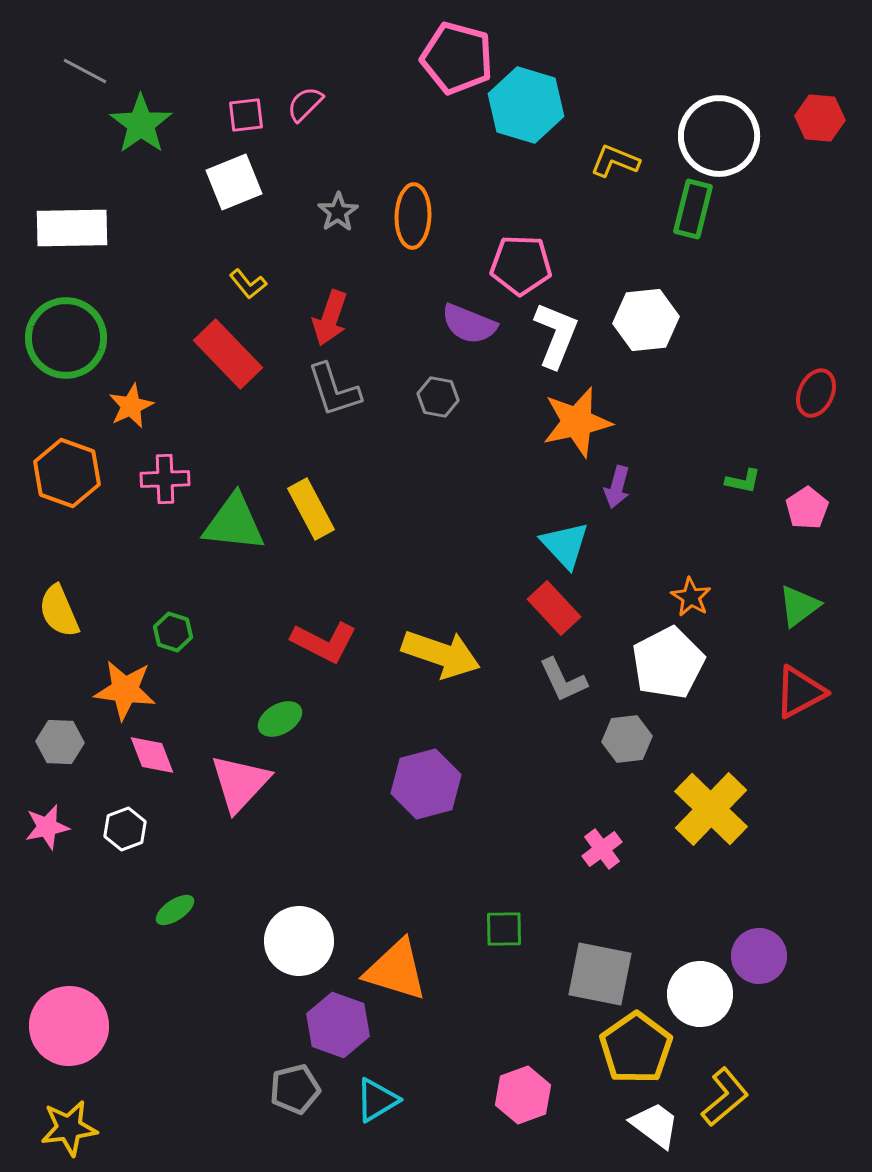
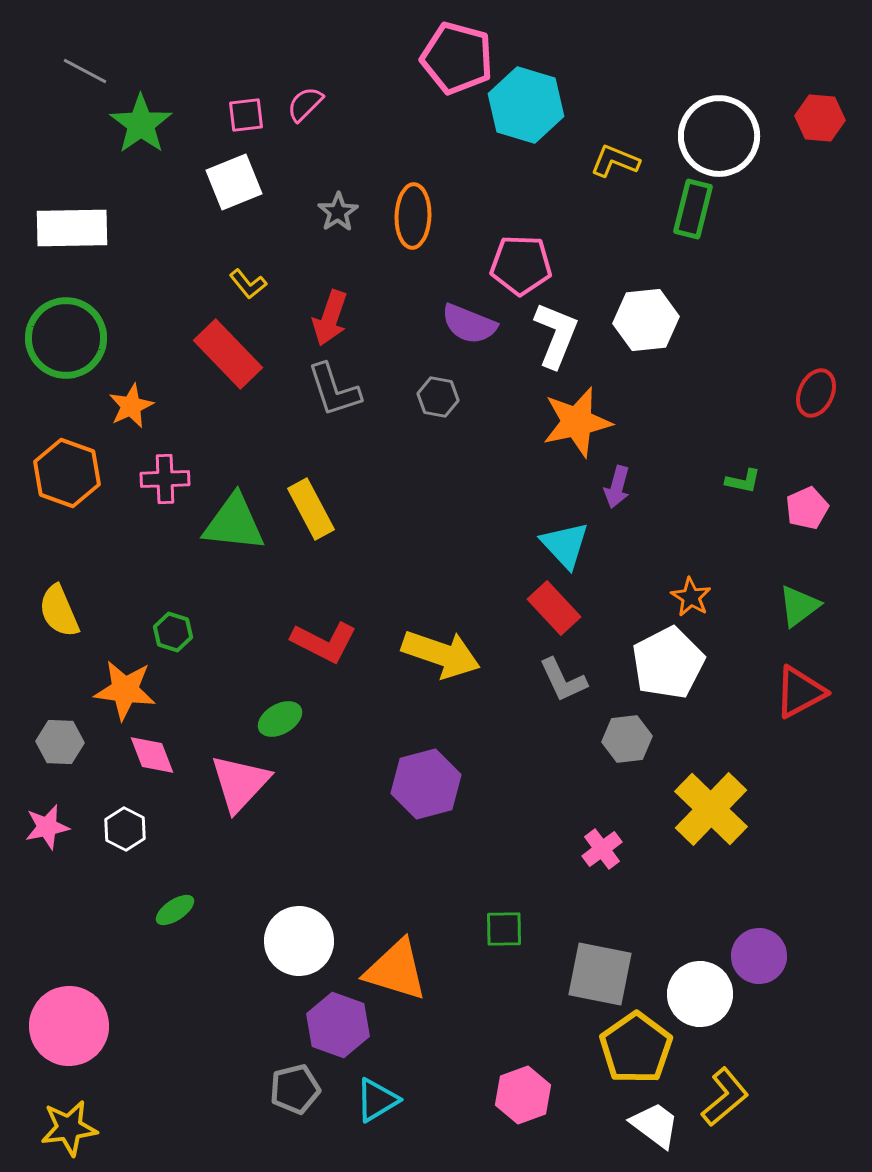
pink pentagon at (807, 508): rotated 9 degrees clockwise
white hexagon at (125, 829): rotated 12 degrees counterclockwise
